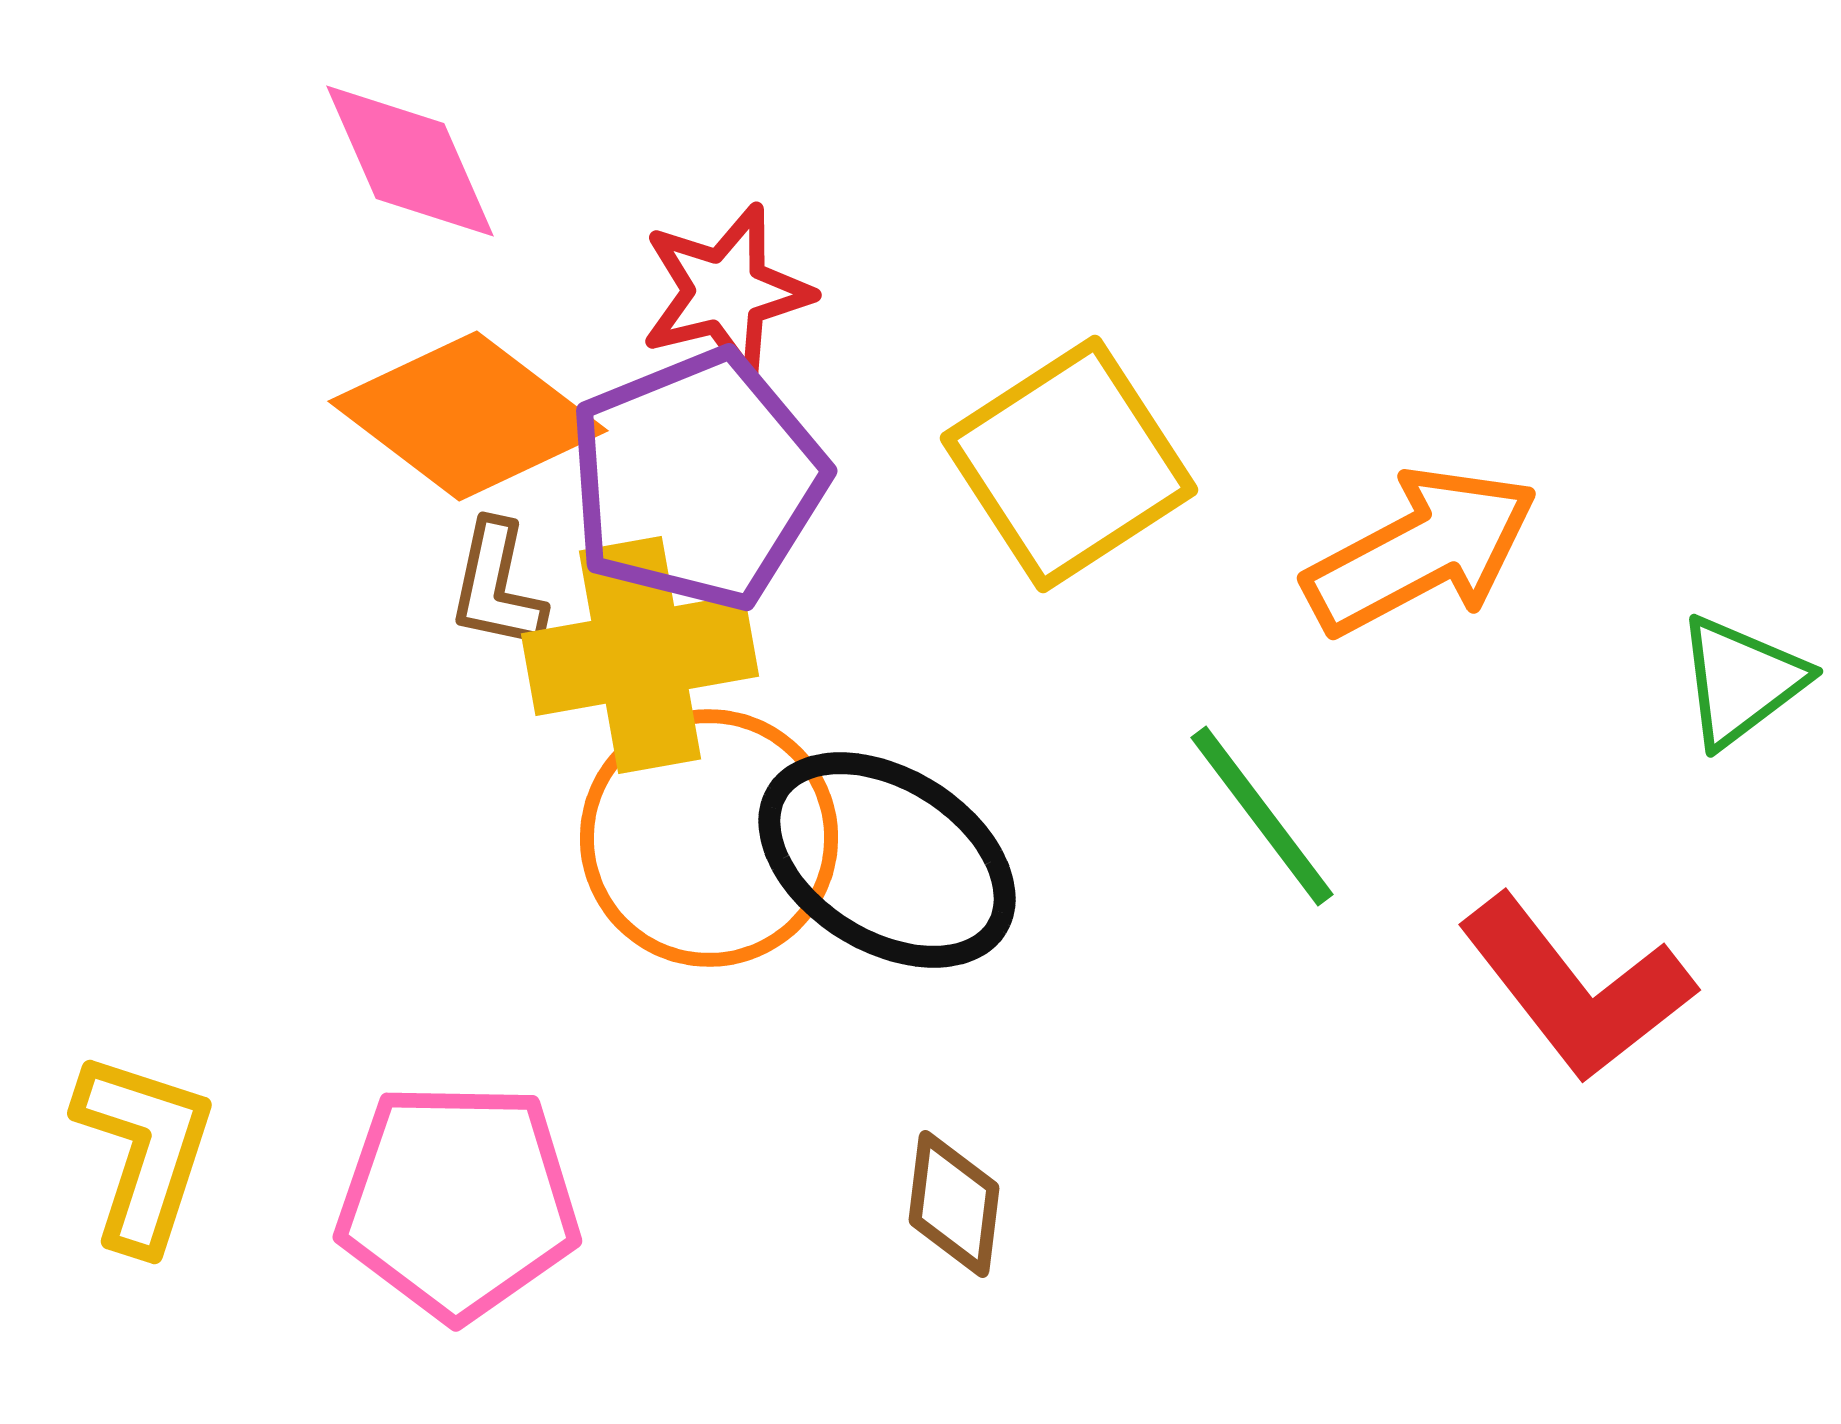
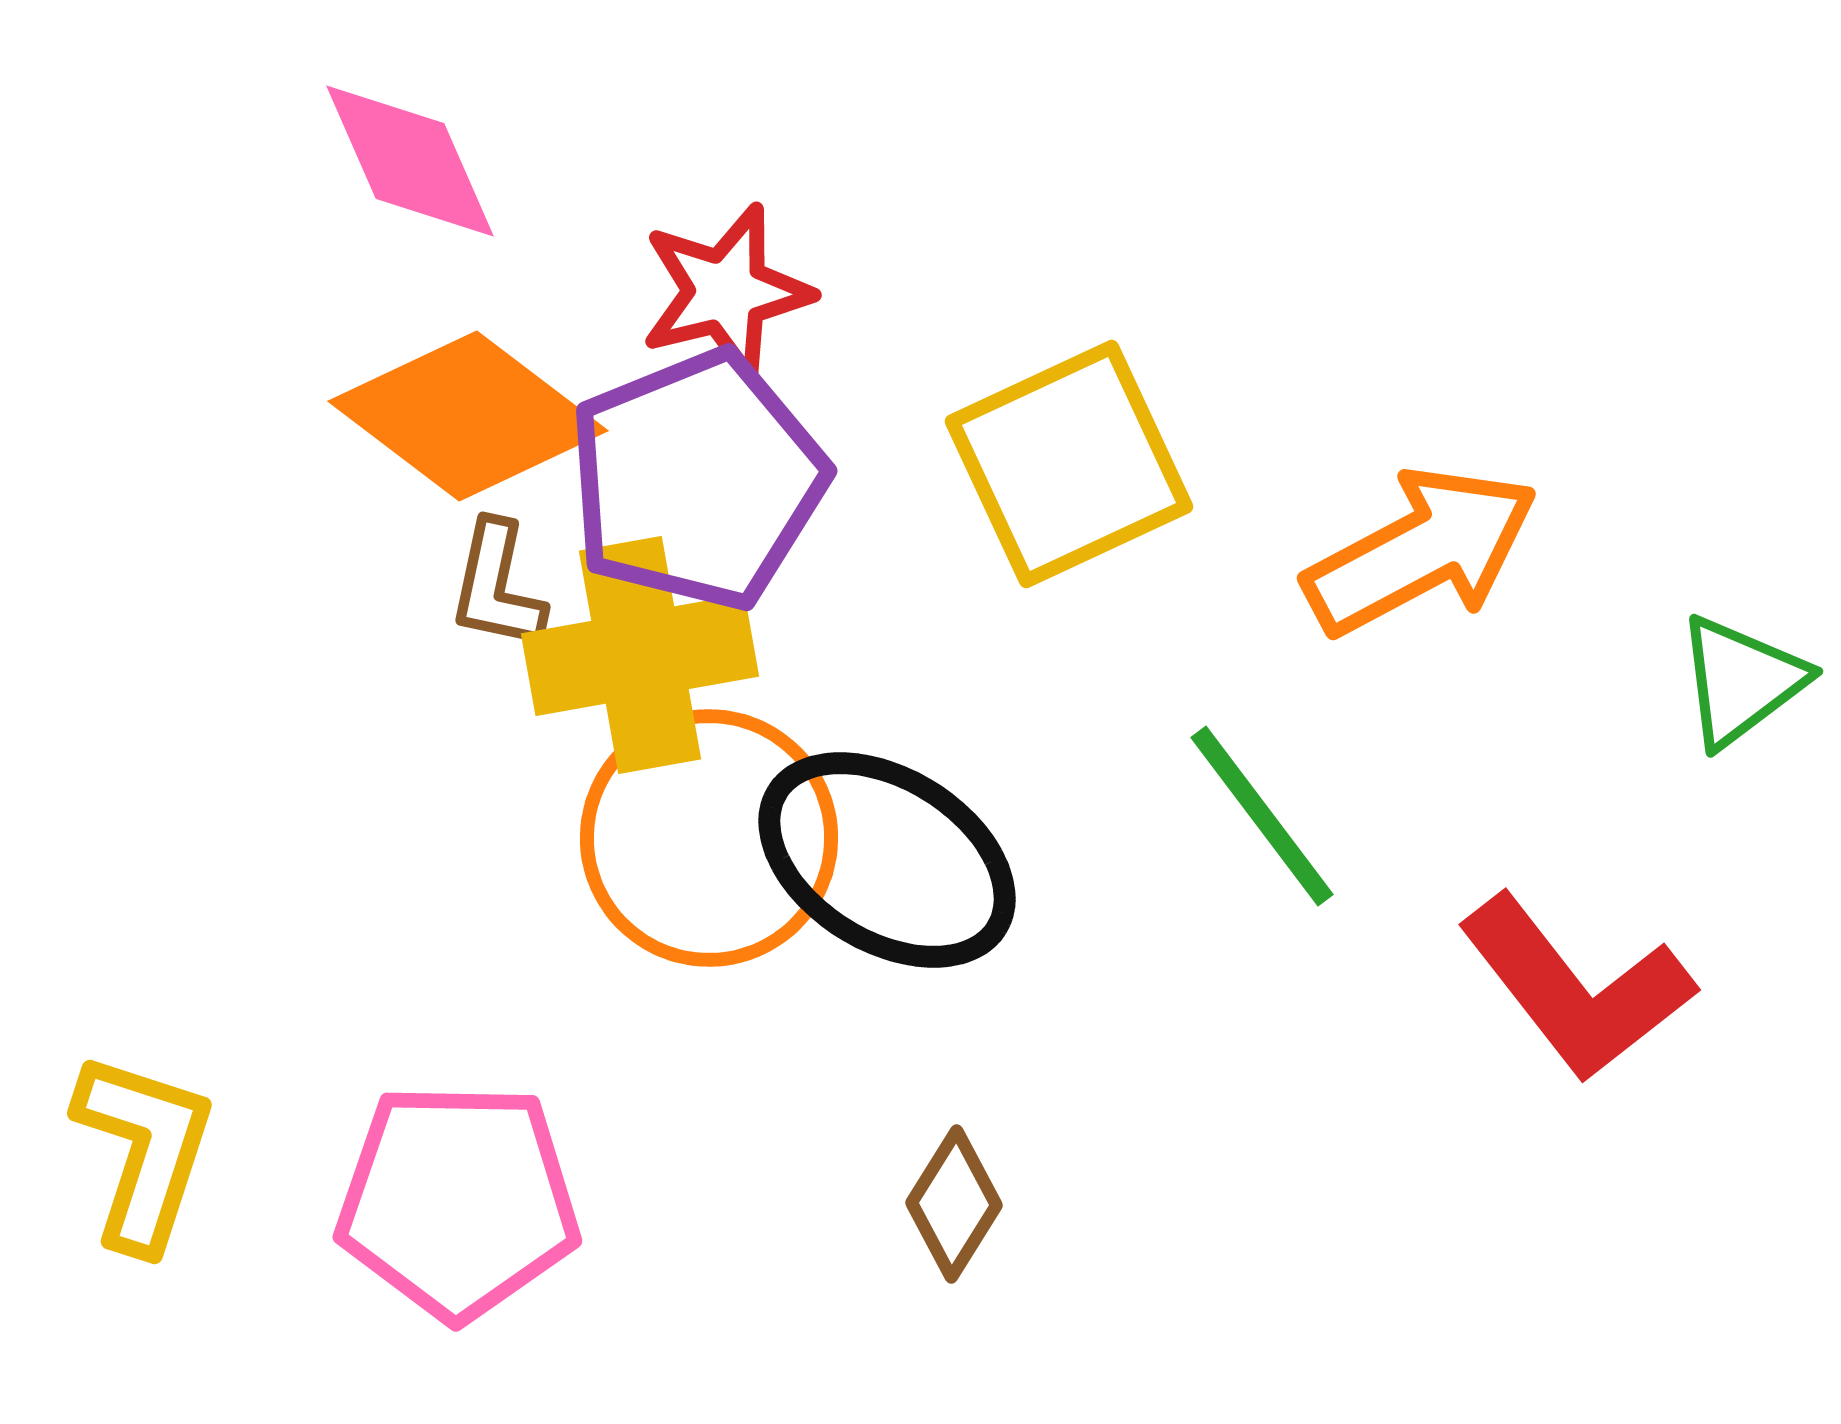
yellow square: rotated 8 degrees clockwise
brown diamond: rotated 25 degrees clockwise
